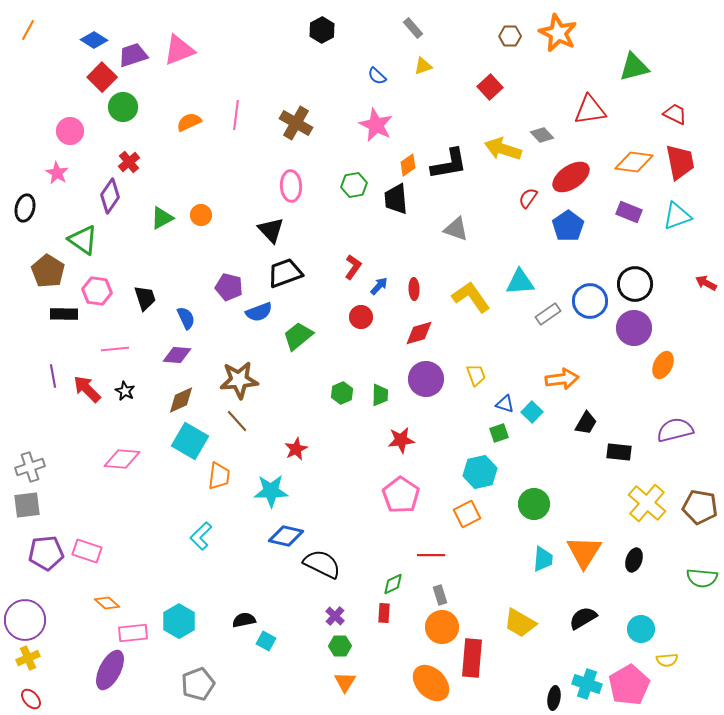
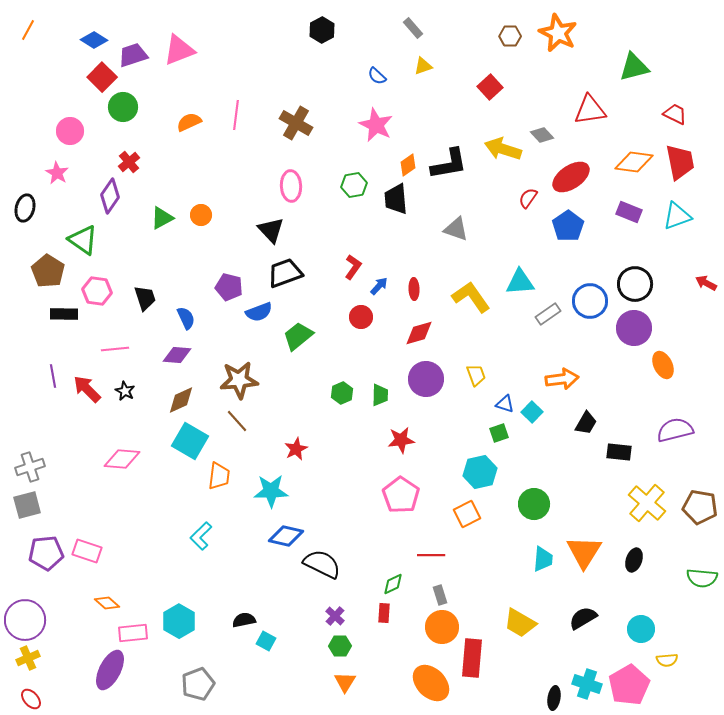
orange ellipse at (663, 365): rotated 52 degrees counterclockwise
gray square at (27, 505): rotated 8 degrees counterclockwise
